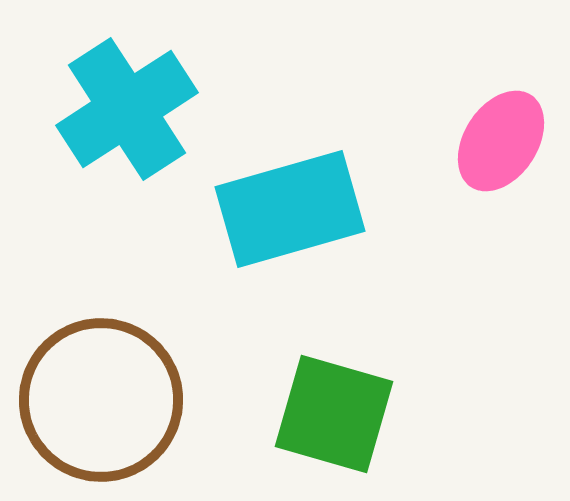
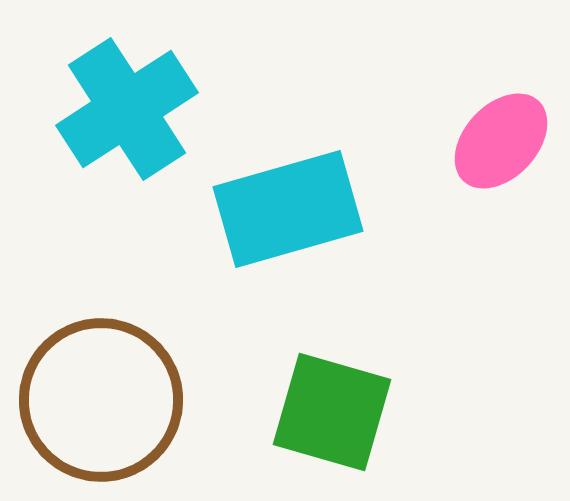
pink ellipse: rotated 10 degrees clockwise
cyan rectangle: moved 2 px left
green square: moved 2 px left, 2 px up
